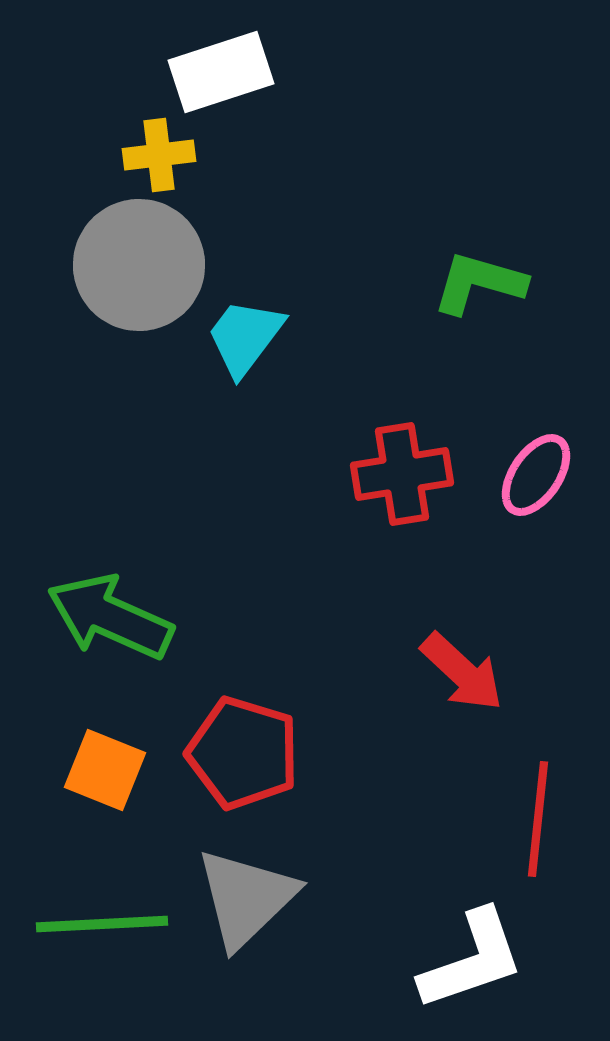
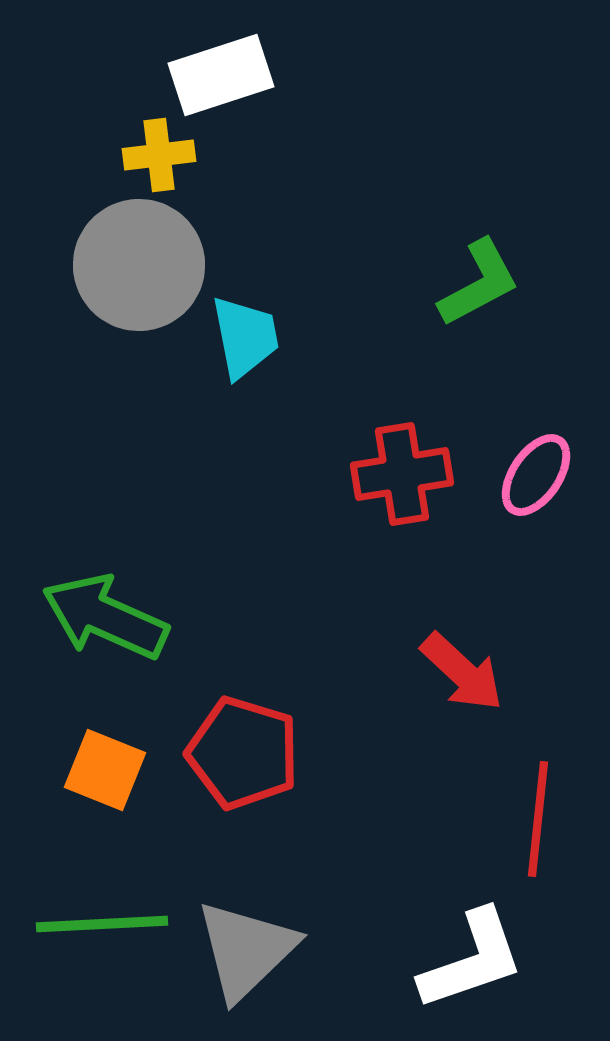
white rectangle: moved 3 px down
green L-shape: rotated 136 degrees clockwise
cyan trapezoid: rotated 132 degrees clockwise
green arrow: moved 5 px left
gray triangle: moved 52 px down
